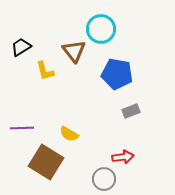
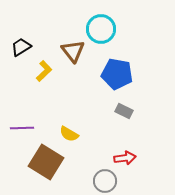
brown triangle: moved 1 px left
yellow L-shape: moved 1 px left; rotated 120 degrees counterclockwise
gray rectangle: moved 7 px left; rotated 48 degrees clockwise
red arrow: moved 2 px right, 1 px down
gray circle: moved 1 px right, 2 px down
